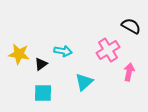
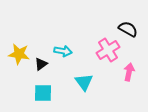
black semicircle: moved 3 px left, 3 px down
cyan triangle: rotated 24 degrees counterclockwise
